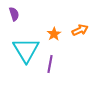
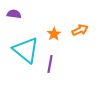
purple semicircle: rotated 64 degrees counterclockwise
cyan triangle: rotated 20 degrees counterclockwise
